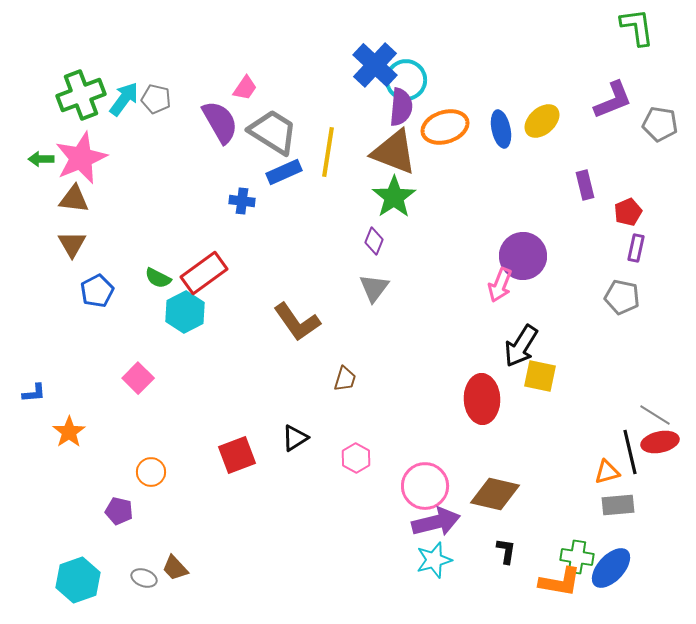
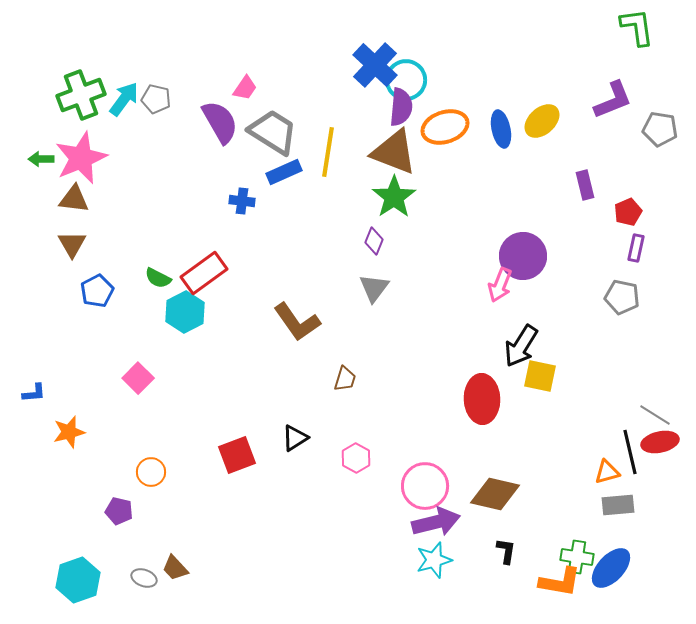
gray pentagon at (660, 124): moved 5 px down
orange star at (69, 432): rotated 20 degrees clockwise
